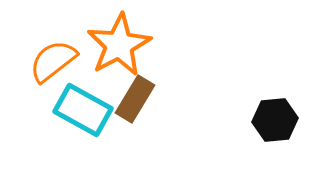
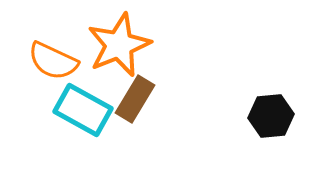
orange star: rotated 6 degrees clockwise
orange semicircle: rotated 117 degrees counterclockwise
black hexagon: moved 4 px left, 4 px up
